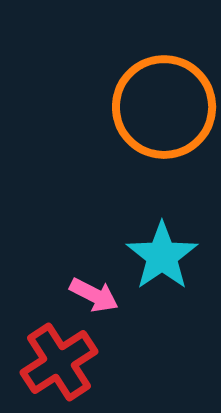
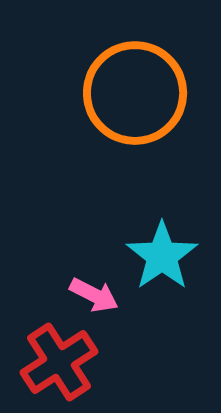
orange circle: moved 29 px left, 14 px up
